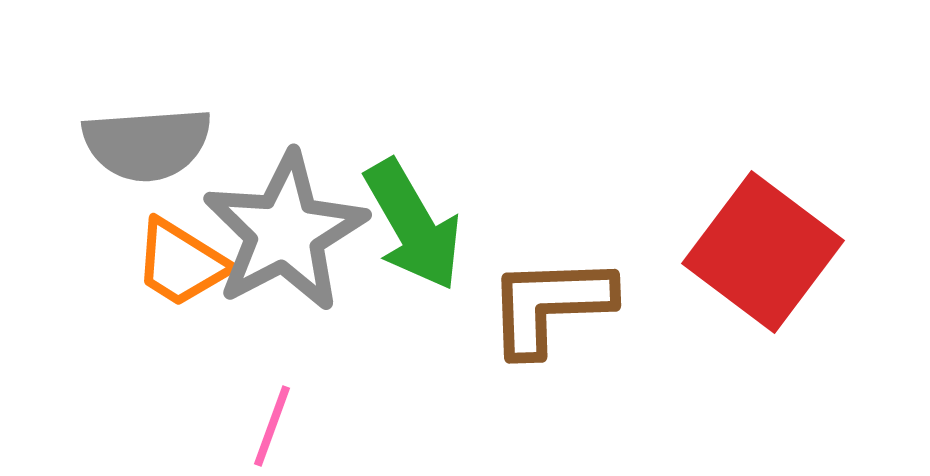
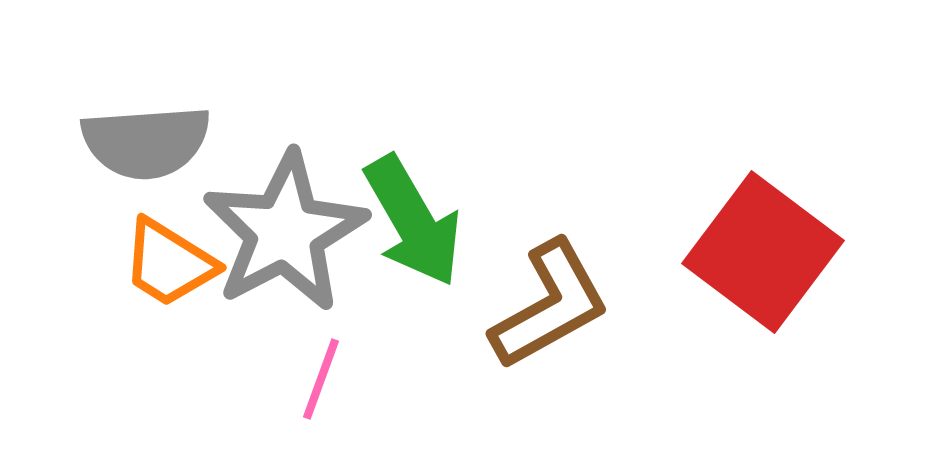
gray semicircle: moved 1 px left, 2 px up
green arrow: moved 4 px up
orange trapezoid: moved 12 px left
brown L-shape: rotated 153 degrees clockwise
pink line: moved 49 px right, 47 px up
